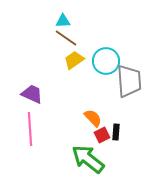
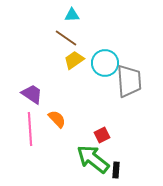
cyan triangle: moved 9 px right, 6 px up
cyan circle: moved 1 px left, 2 px down
purple trapezoid: rotated 10 degrees clockwise
orange semicircle: moved 36 px left, 1 px down
black rectangle: moved 38 px down
green arrow: moved 5 px right
